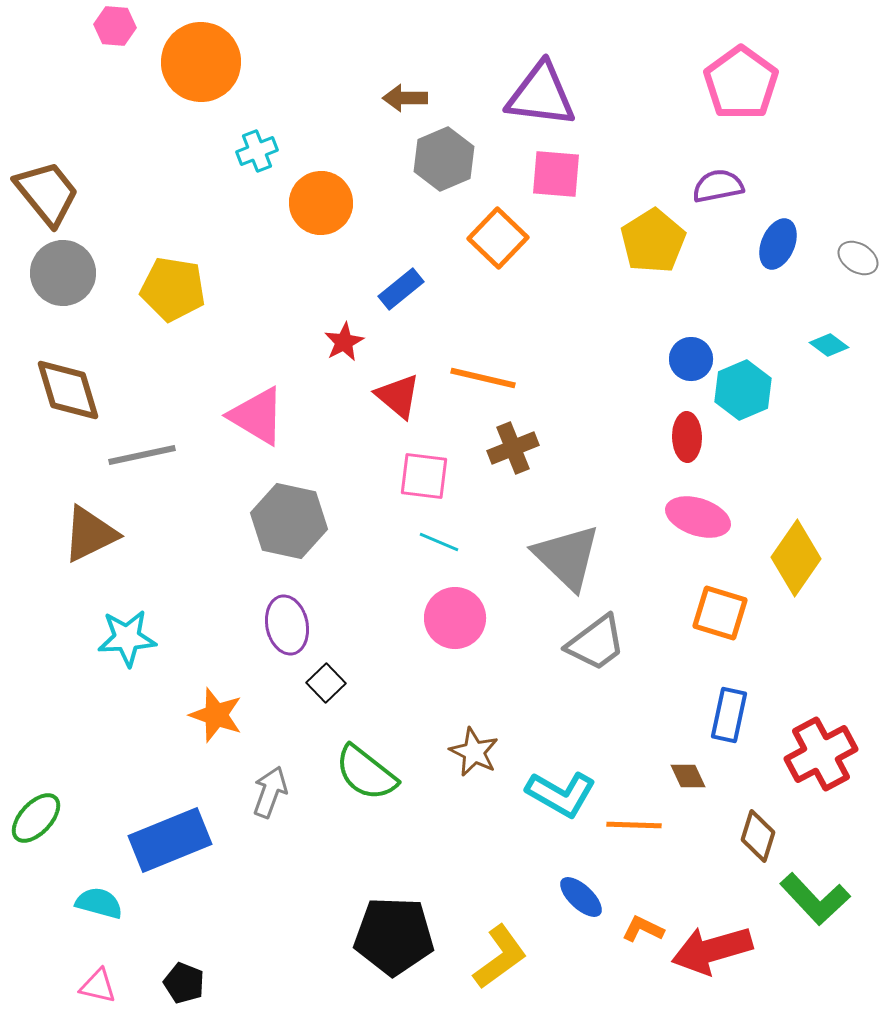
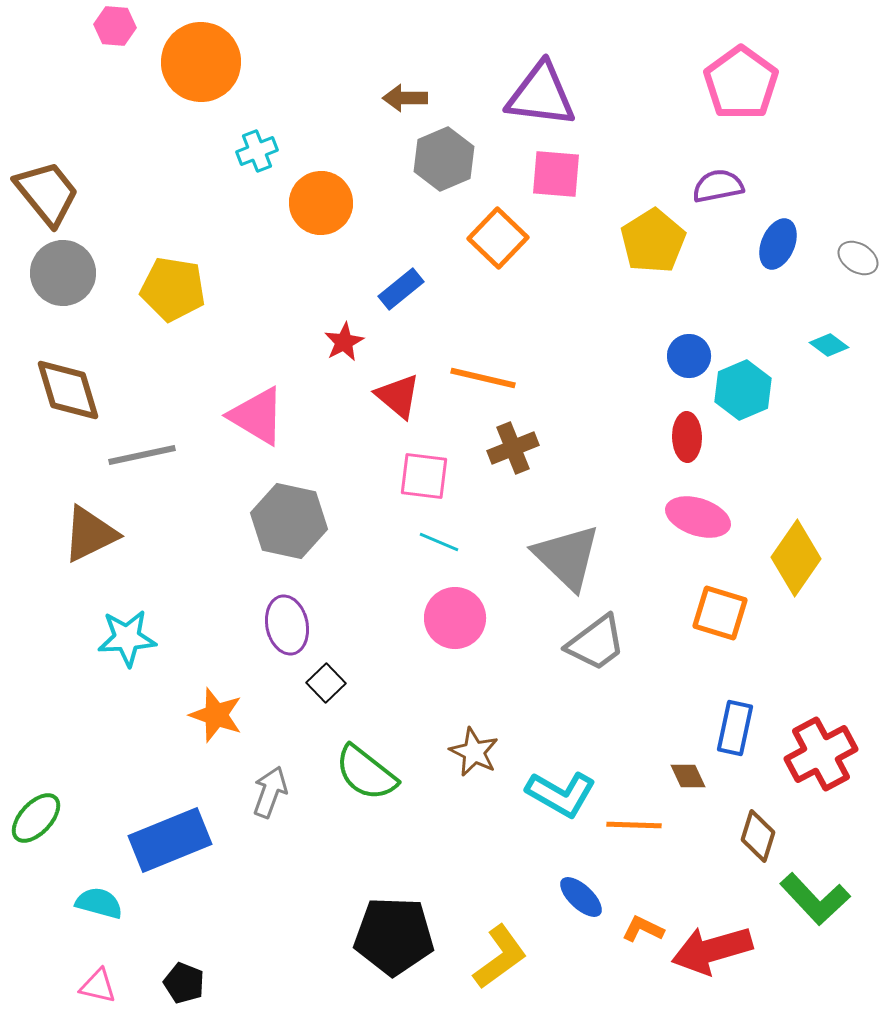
blue circle at (691, 359): moved 2 px left, 3 px up
blue rectangle at (729, 715): moved 6 px right, 13 px down
